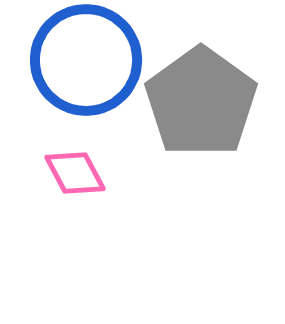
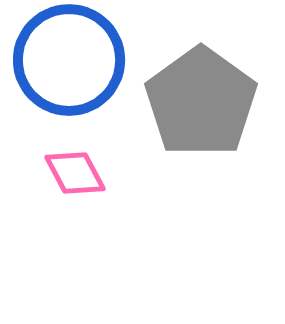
blue circle: moved 17 px left
